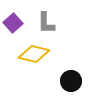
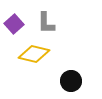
purple square: moved 1 px right, 1 px down
